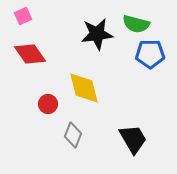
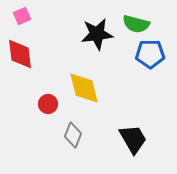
pink square: moved 1 px left
red diamond: moved 10 px left; rotated 28 degrees clockwise
